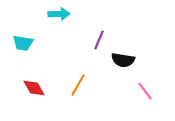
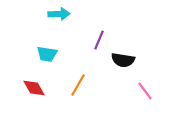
cyan trapezoid: moved 24 px right, 11 px down
